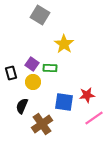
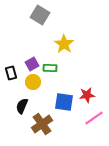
purple square: rotated 24 degrees clockwise
